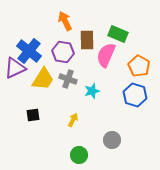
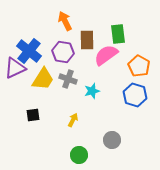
green rectangle: rotated 60 degrees clockwise
pink semicircle: rotated 30 degrees clockwise
